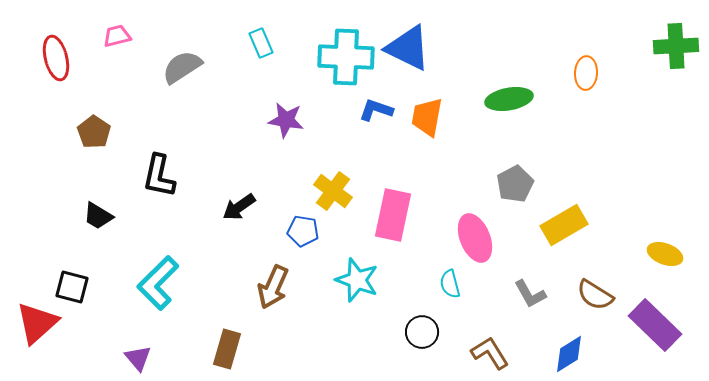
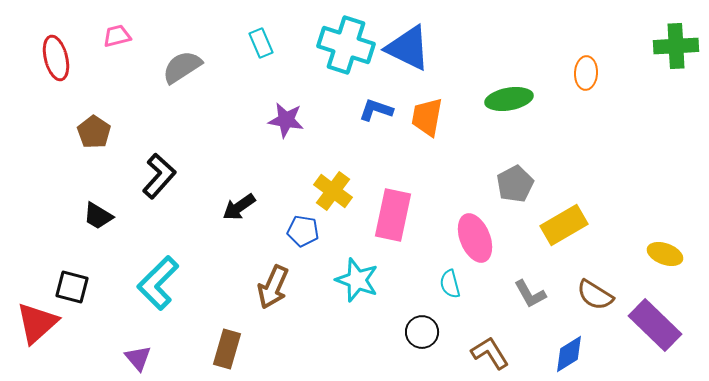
cyan cross: moved 12 px up; rotated 16 degrees clockwise
black L-shape: rotated 150 degrees counterclockwise
